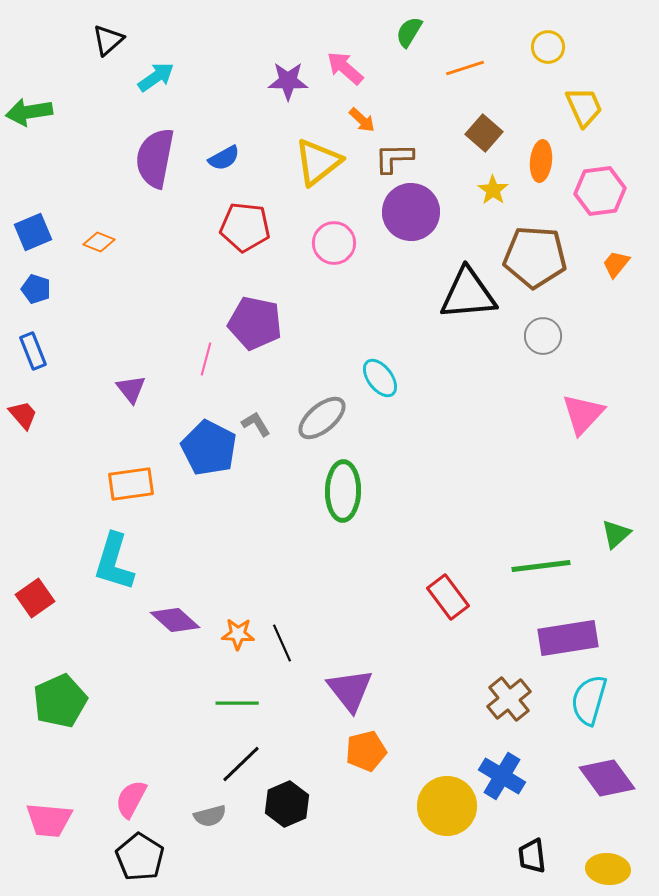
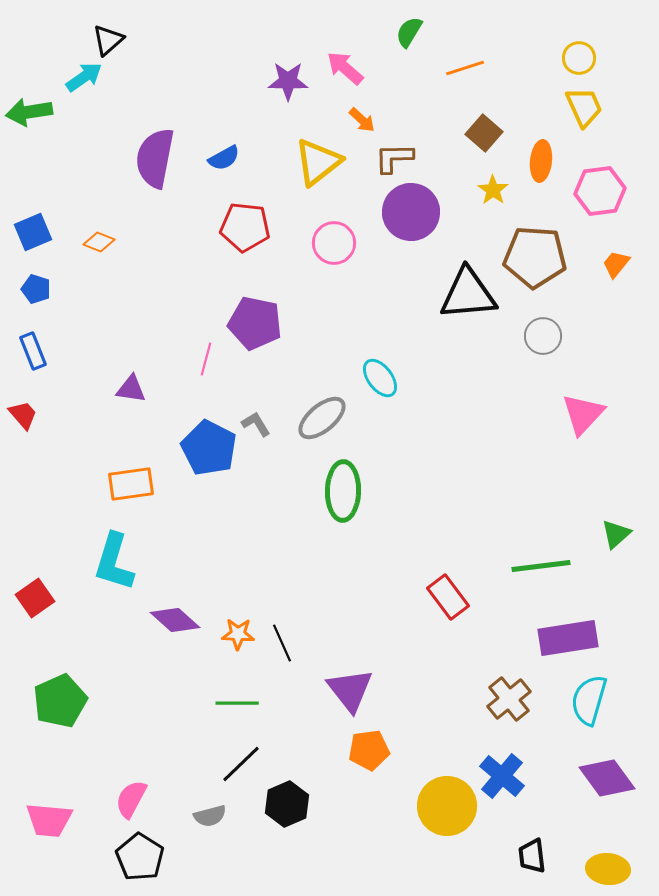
yellow circle at (548, 47): moved 31 px right, 11 px down
cyan arrow at (156, 77): moved 72 px left
purple triangle at (131, 389): rotated 44 degrees counterclockwise
orange pentagon at (366, 751): moved 3 px right, 1 px up; rotated 6 degrees clockwise
blue cross at (502, 776): rotated 9 degrees clockwise
